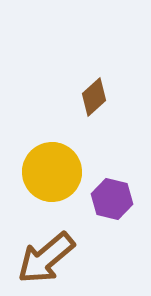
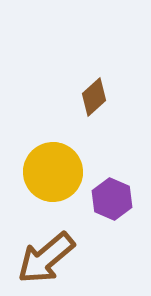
yellow circle: moved 1 px right
purple hexagon: rotated 9 degrees clockwise
